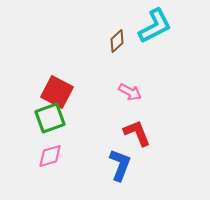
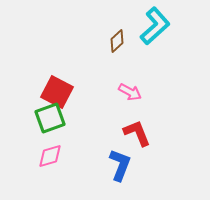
cyan L-shape: rotated 15 degrees counterclockwise
